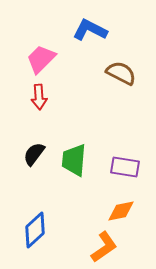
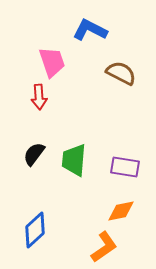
pink trapezoid: moved 11 px right, 3 px down; rotated 116 degrees clockwise
